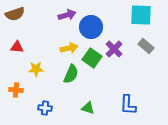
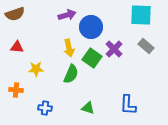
yellow arrow: rotated 90 degrees clockwise
